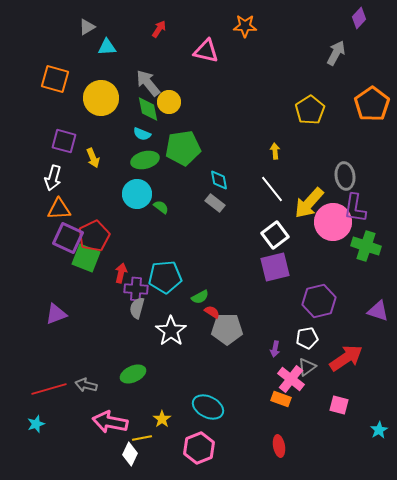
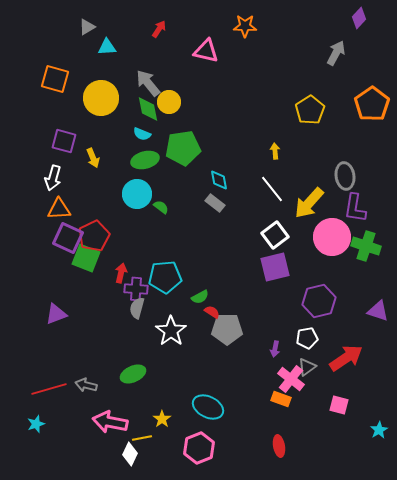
pink circle at (333, 222): moved 1 px left, 15 px down
